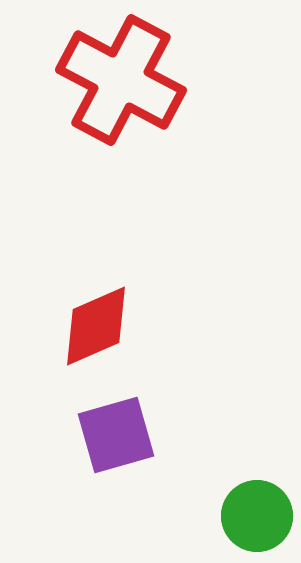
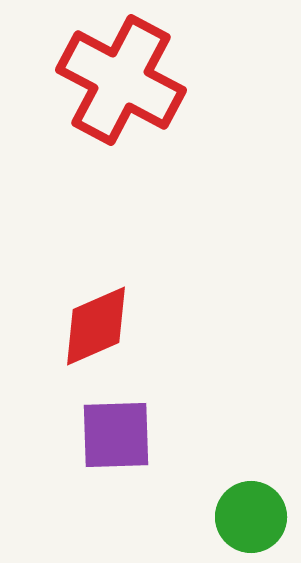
purple square: rotated 14 degrees clockwise
green circle: moved 6 px left, 1 px down
